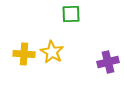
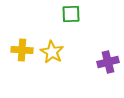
yellow cross: moved 2 px left, 4 px up
